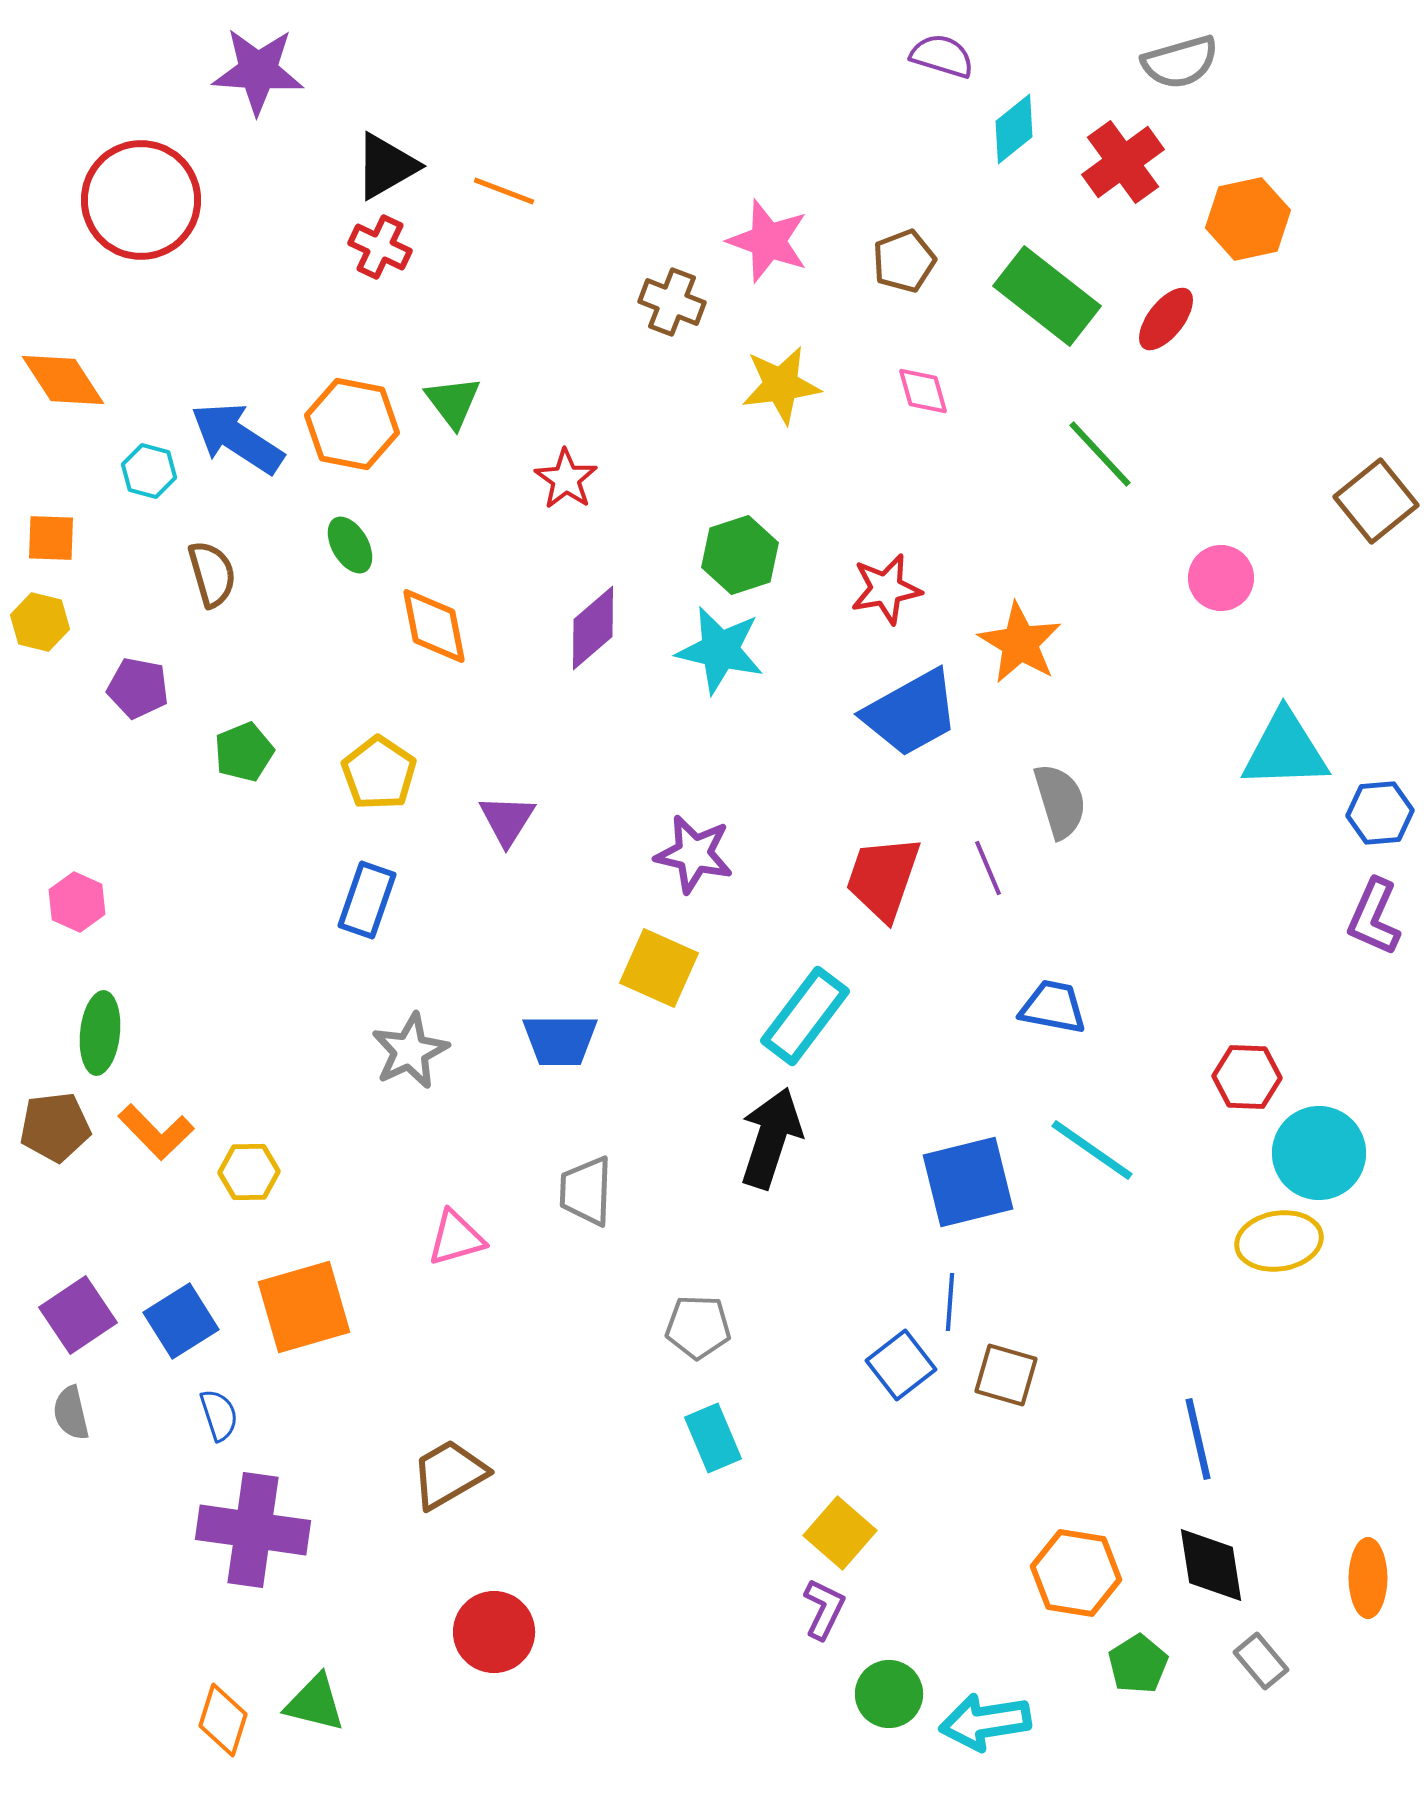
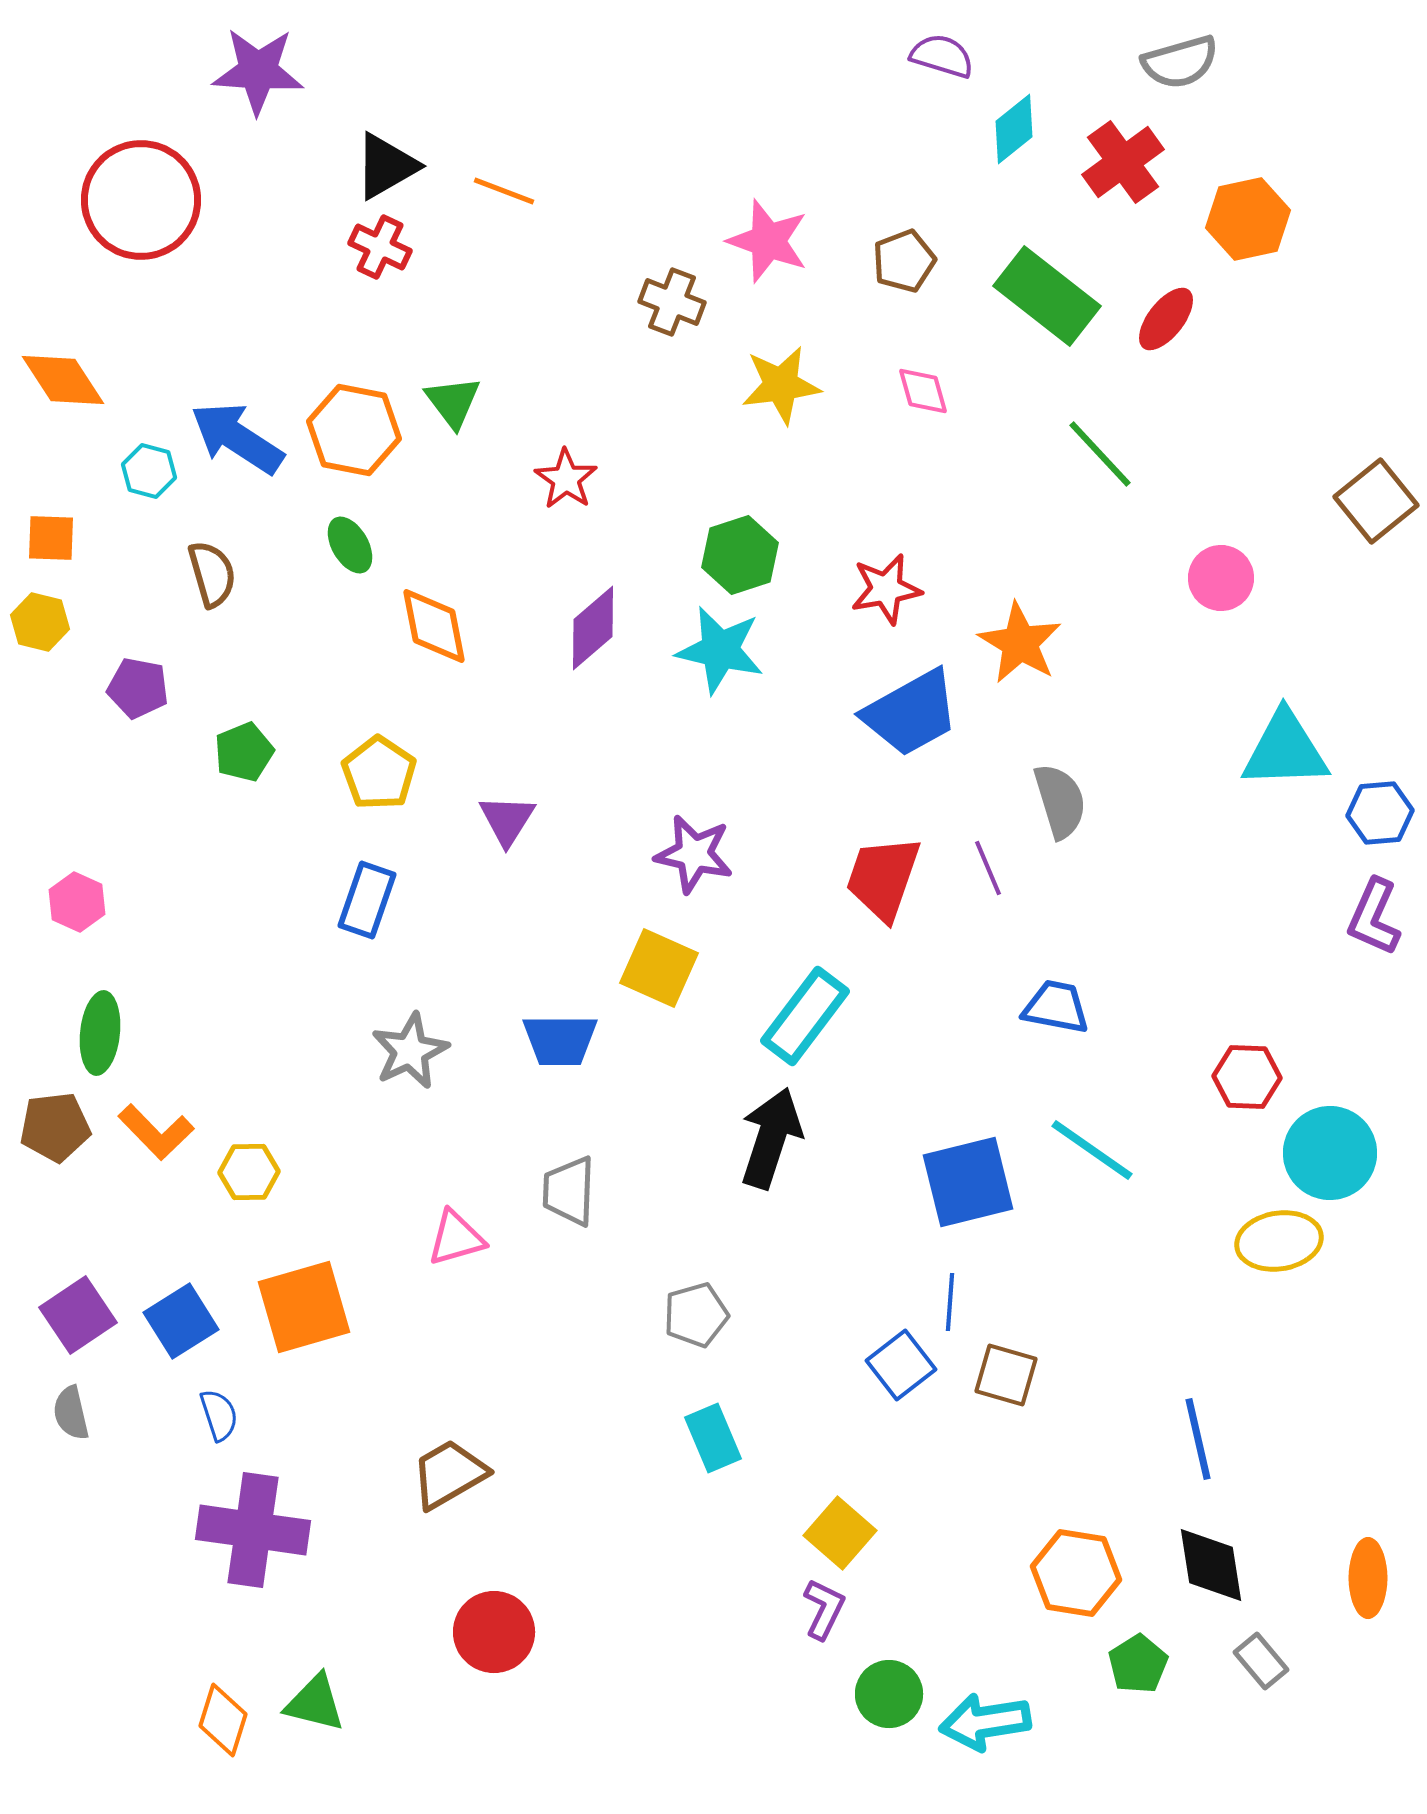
orange hexagon at (352, 424): moved 2 px right, 6 px down
blue trapezoid at (1053, 1007): moved 3 px right
cyan circle at (1319, 1153): moved 11 px right
gray trapezoid at (586, 1191): moved 17 px left
gray pentagon at (698, 1327): moved 2 px left, 12 px up; rotated 18 degrees counterclockwise
